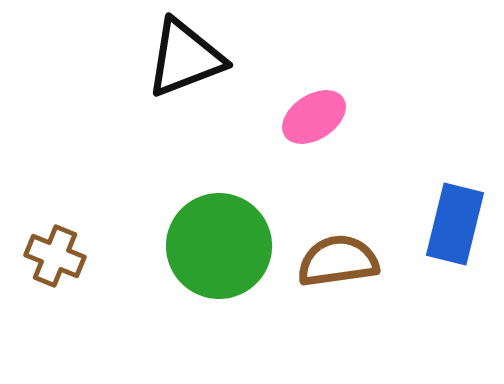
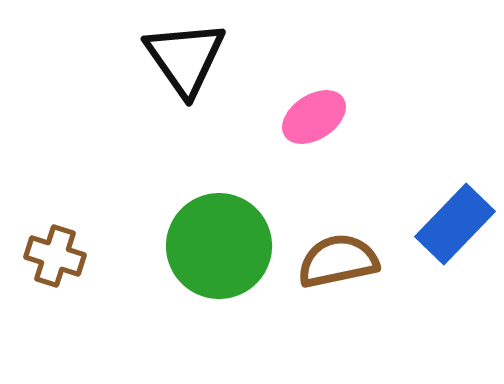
black triangle: rotated 44 degrees counterclockwise
blue rectangle: rotated 30 degrees clockwise
brown cross: rotated 4 degrees counterclockwise
brown semicircle: rotated 4 degrees counterclockwise
